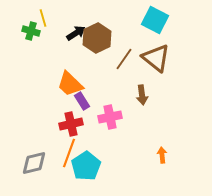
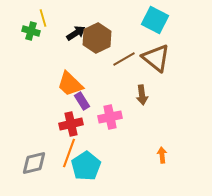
brown line: rotated 25 degrees clockwise
